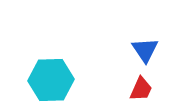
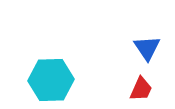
blue triangle: moved 2 px right, 2 px up
